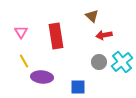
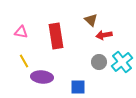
brown triangle: moved 1 px left, 4 px down
pink triangle: rotated 48 degrees counterclockwise
